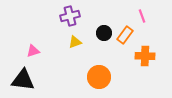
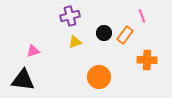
orange cross: moved 2 px right, 4 px down
